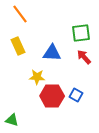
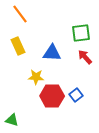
red arrow: moved 1 px right
yellow star: moved 1 px left
blue square: rotated 24 degrees clockwise
